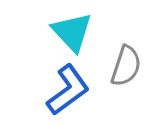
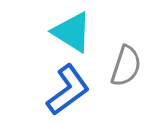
cyan triangle: rotated 15 degrees counterclockwise
